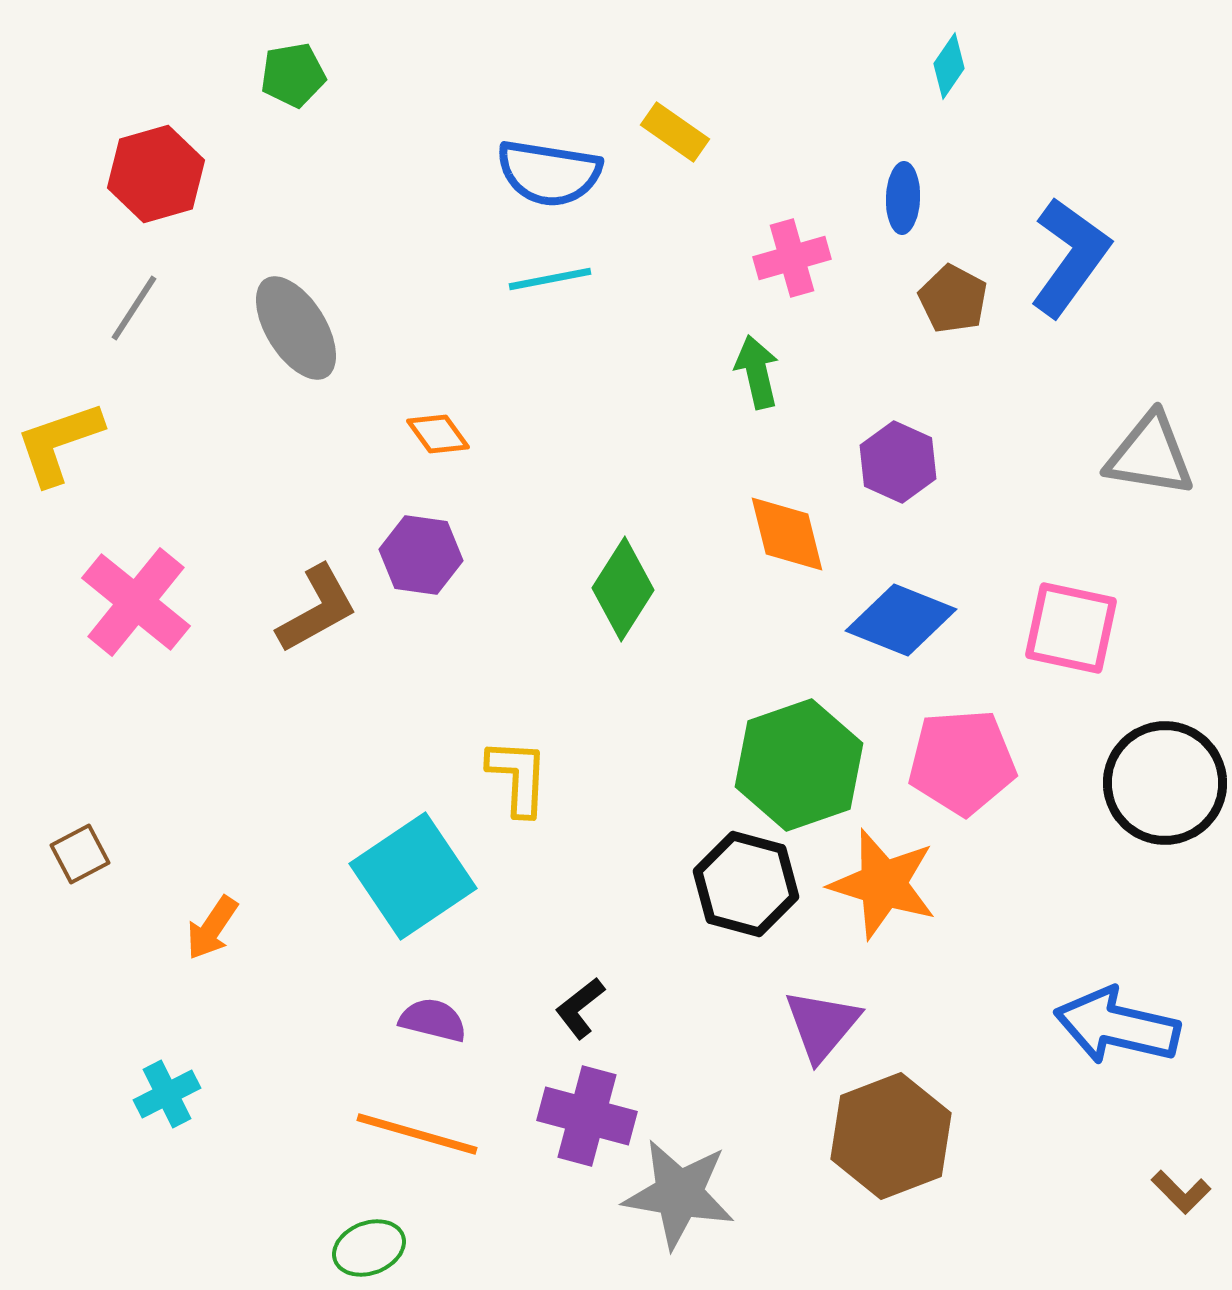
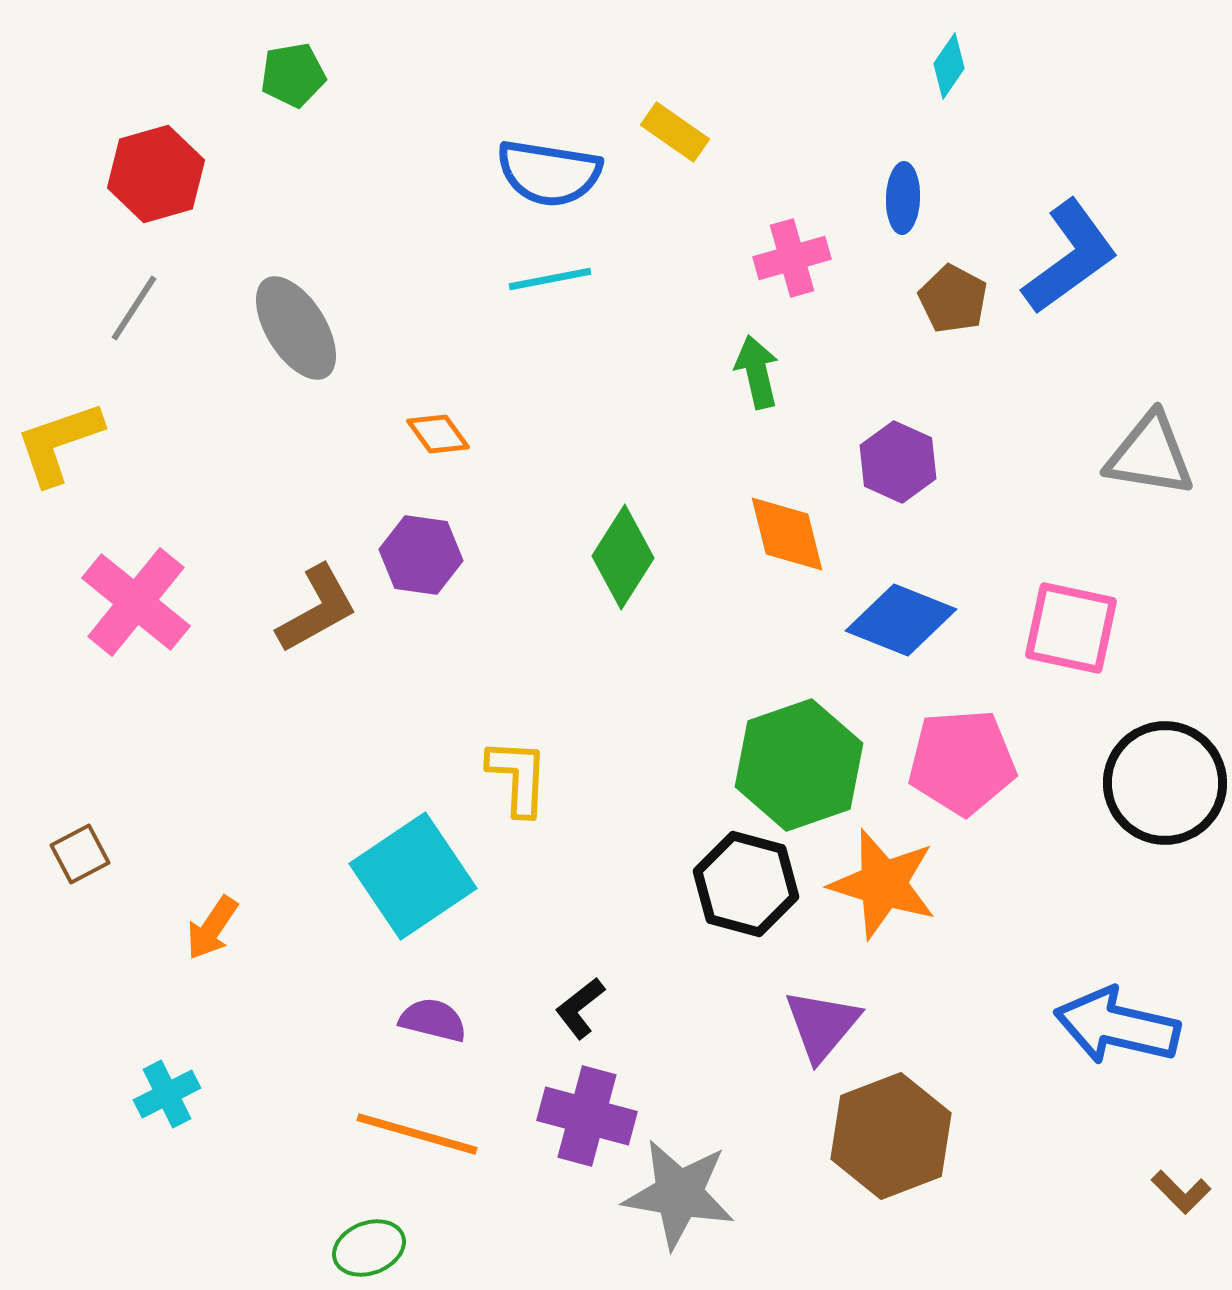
blue L-shape at (1070, 257): rotated 18 degrees clockwise
green diamond at (623, 589): moved 32 px up
